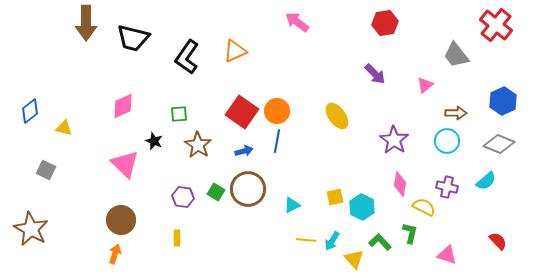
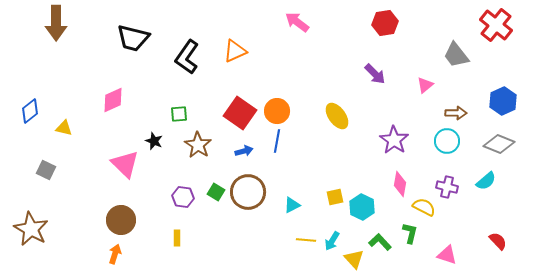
brown arrow at (86, 23): moved 30 px left
pink diamond at (123, 106): moved 10 px left, 6 px up
red square at (242, 112): moved 2 px left, 1 px down
brown circle at (248, 189): moved 3 px down
